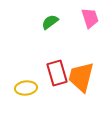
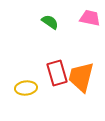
pink trapezoid: rotated 60 degrees counterclockwise
green semicircle: rotated 72 degrees clockwise
